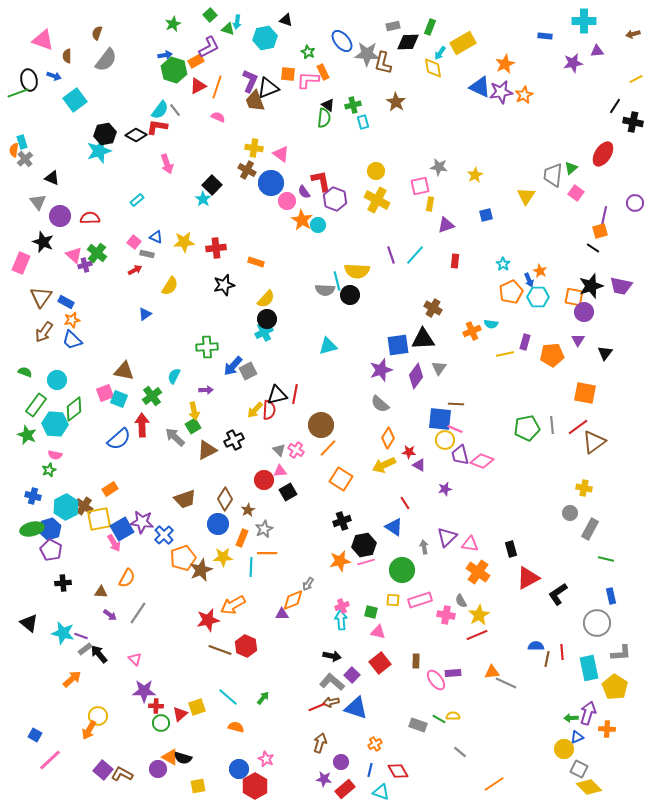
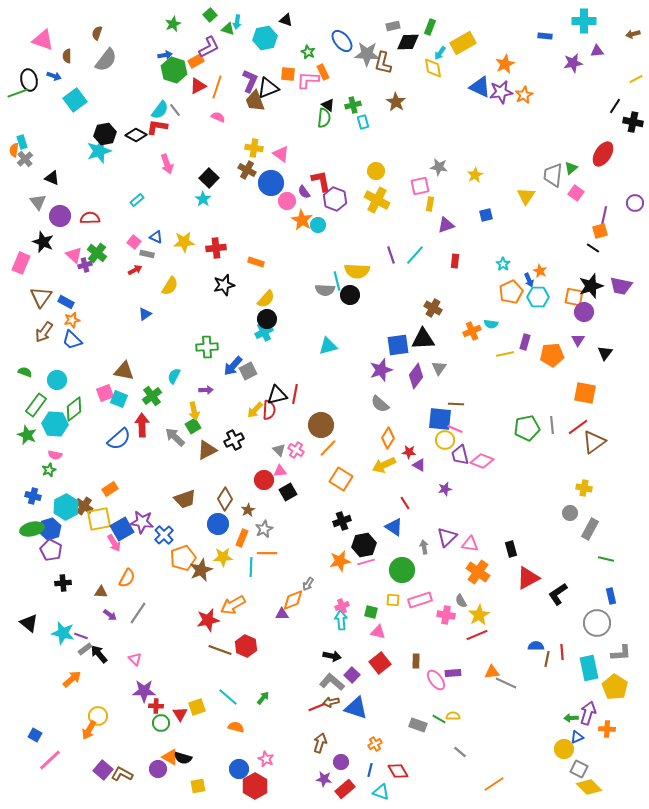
black square at (212, 185): moved 3 px left, 7 px up
red triangle at (180, 714): rotated 21 degrees counterclockwise
